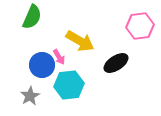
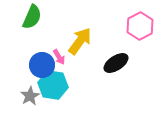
pink hexagon: rotated 20 degrees counterclockwise
yellow arrow: rotated 84 degrees counterclockwise
cyan hexagon: moved 16 px left; rotated 16 degrees clockwise
